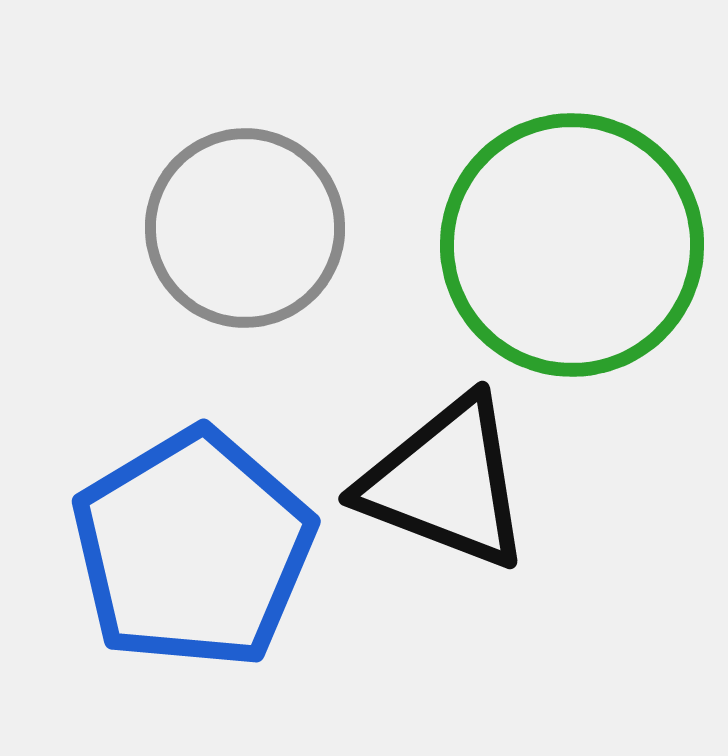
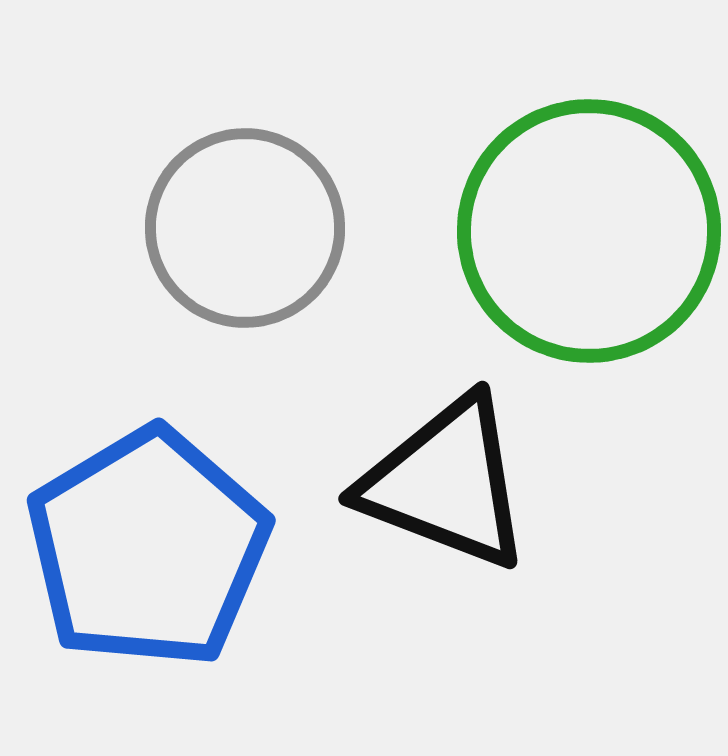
green circle: moved 17 px right, 14 px up
blue pentagon: moved 45 px left, 1 px up
